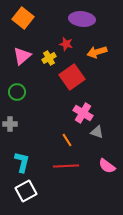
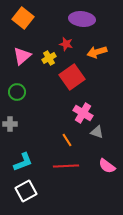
cyan L-shape: moved 1 px right; rotated 55 degrees clockwise
